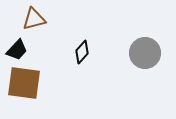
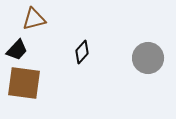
gray circle: moved 3 px right, 5 px down
